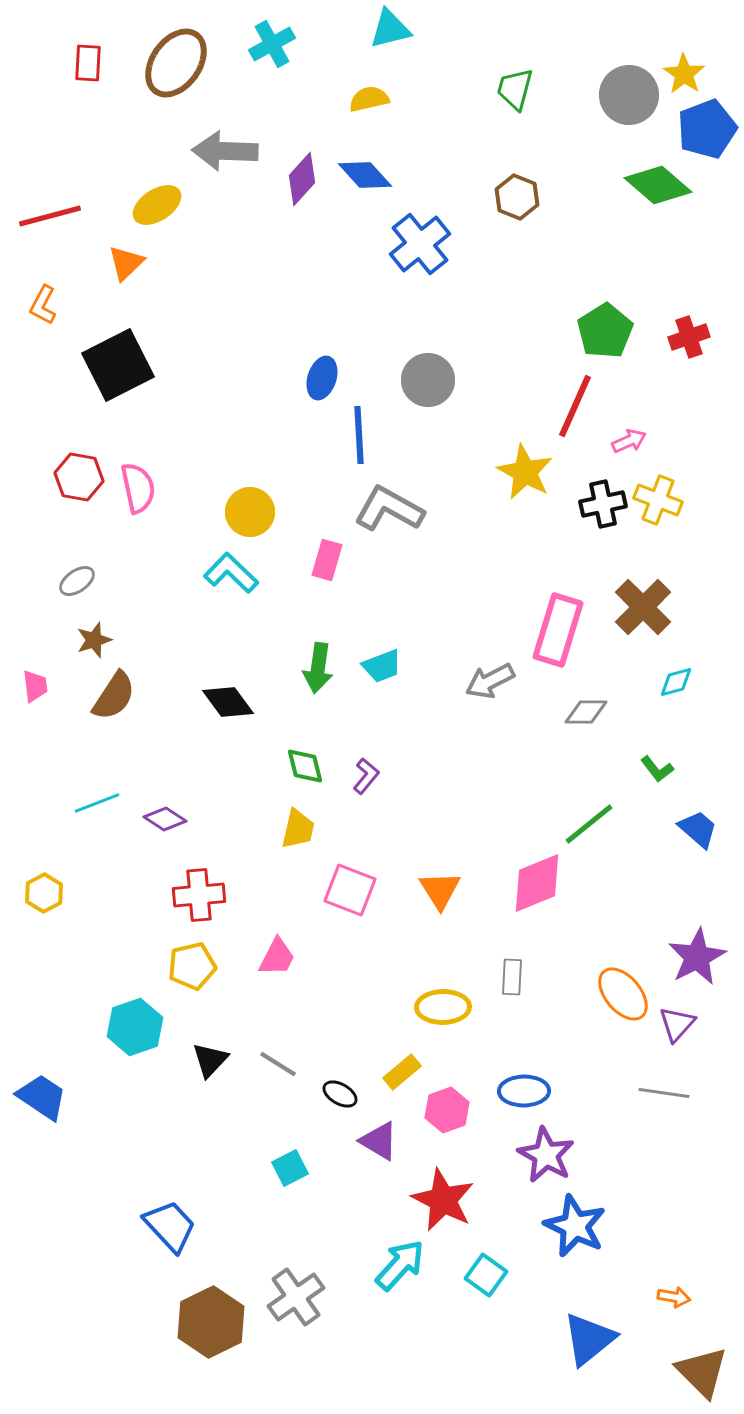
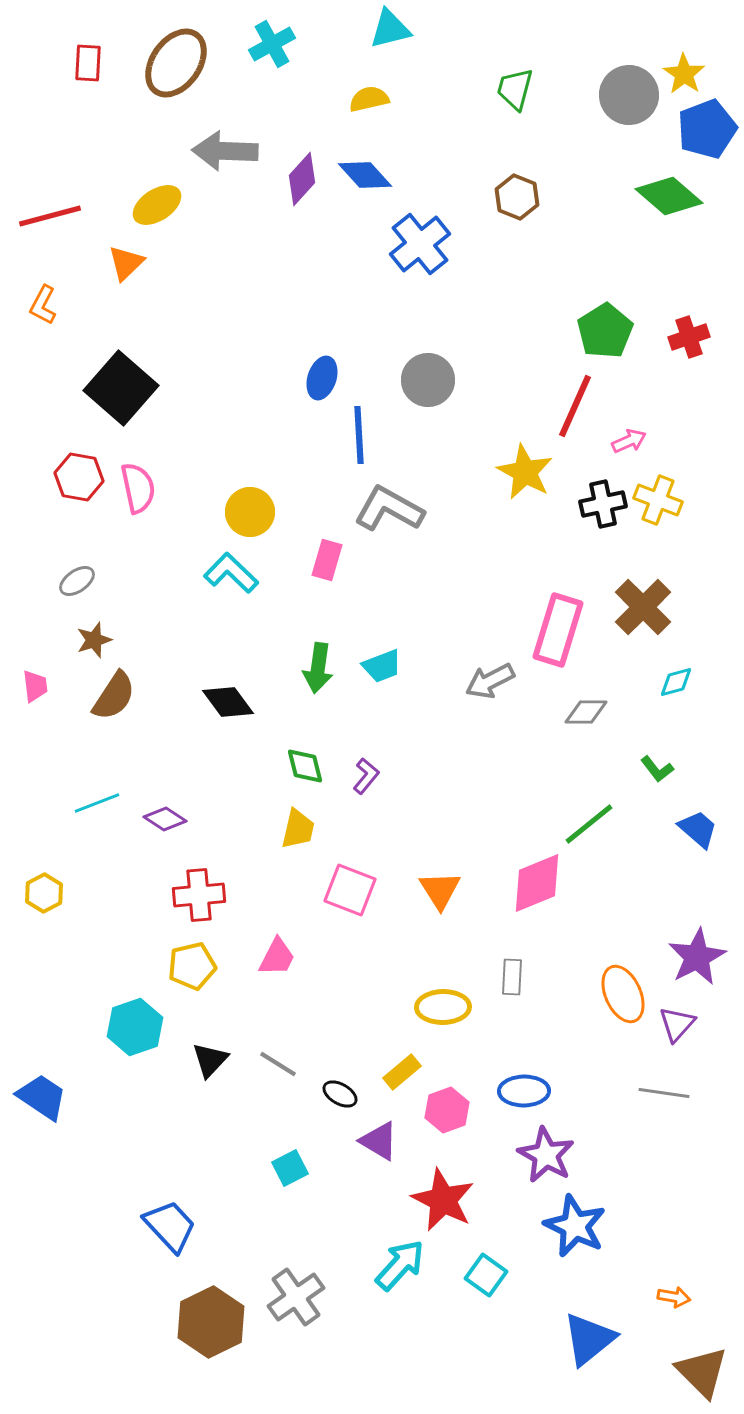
green diamond at (658, 185): moved 11 px right, 11 px down
black square at (118, 365): moved 3 px right, 23 px down; rotated 22 degrees counterclockwise
orange ellipse at (623, 994): rotated 16 degrees clockwise
